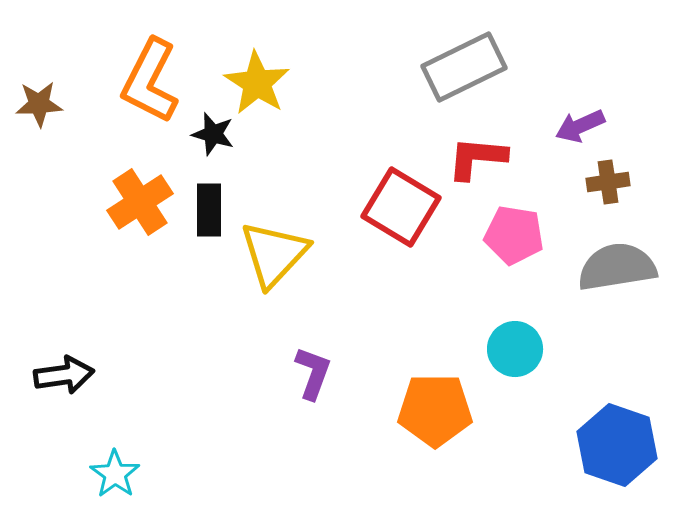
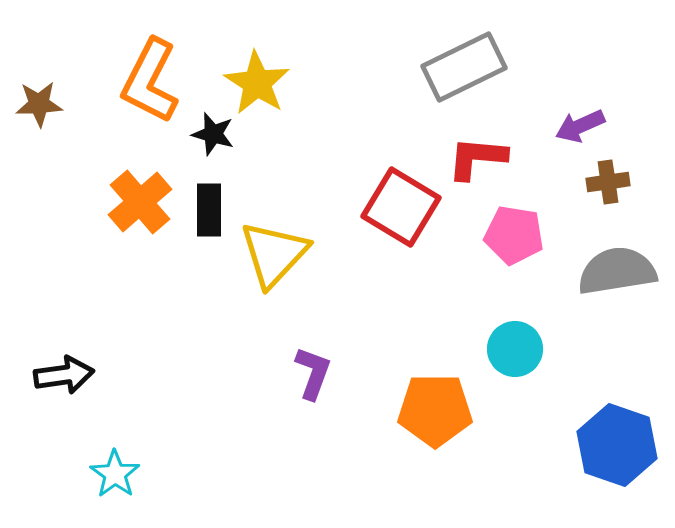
orange cross: rotated 8 degrees counterclockwise
gray semicircle: moved 4 px down
